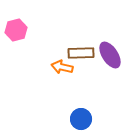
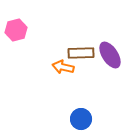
orange arrow: moved 1 px right
